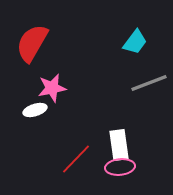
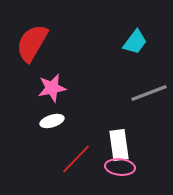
gray line: moved 10 px down
white ellipse: moved 17 px right, 11 px down
pink ellipse: rotated 12 degrees clockwise
